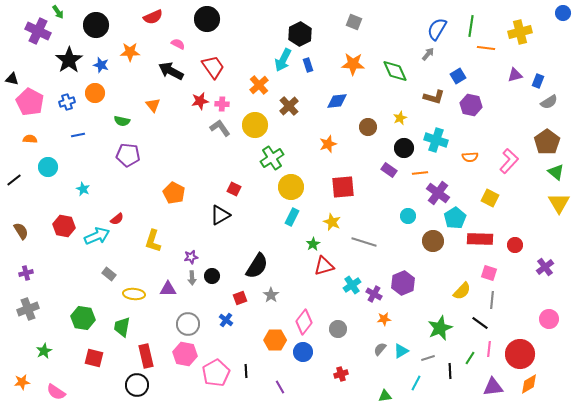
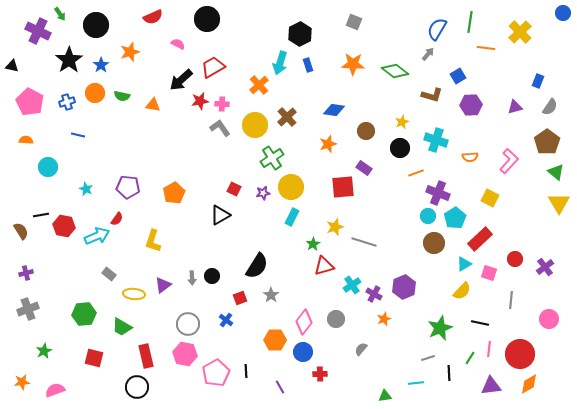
green arrow at (58, 12): moved 2 px right, 2 px down
green line at (471, 26): moved 1 px left, 4 px up
yellow cross at (520, 32): rotated 30 degrees counterclockwise
orange star at (130, 52): rotated 18 degrees counterclockwise
cyan arrow at (283, 60): moved 3 px left, 3 px down; rotated 10 degrees counterclockwise
blue star at (101, 65): rotated 21 degrees clockwise
red trapezoid at (213, 67): rotated 85 degrees counterclockwise
black arrow at (171, 71): moved 10 px right, 9 px down; rotated 70 degrees counterclockwise
green diamond at (395, 71): rotated 28 degrees counterclockwise
purple triangle at (515, 75): moved 32 px down
black triangle at (12, 79): moved 13 px up
brown L-shape at (434, 97): moved 2 px left, 2 px up
blue diamond at (337, 101): moved 3 px left, 9 px down; rotated 15 degrees clockwise
gray semicircle at (549, 102): moved 1 px right, 5 px down; rotated 24 degrees counterclockwise
orange triangle at (153, 105): rotated 42 degrees counterclockwise
purple hexagon at (471, 105): rotated 15 degrees counterclockwise
brown cross at (289, 106): moved 2 px left, 11 px down
yellow star at (400, 118): moved 2 px right, 4 px down
green semicircle at (122, 121): moved 25 px up
brown circle at (368, 127): moved 2 px left, 4 px down
blue line at (78, 135): rotated 24 degrees clockwise
orange semicircle at (30, 139): moved 4 px left, 1 px down
black circle at (404, 148): moved 4 px left
purple pentagon at (128, 155): moved 32 px down
purple rectangle at (389, 170): moved 25 px left, 2 px up
orange line at (420, 173): moved 4 px left; rotated 14 degrees counterclockwise
black line at (14, 180): moved 27 px right, 35 px down; rotated 28 degrees clockwise
cyan star at (83, 189): moved 3 px right
orange pentagon at (174, 193): rotated 15 degrees clockwise
purple cross at (438, 193): rotated 15 degrees counterclockwise
cyan circle at (408, 216): moved 20 px right
red semicircle at (117, 219): rotated 16 degrees counterclockwise
yellow star at (332, 222): moved 3 px right, 5 px down; rotated 30 degrees clockwise
red rectangle at (480, 239): rotated 45 degrees counterclockwise
brown circle at (433, 241): moved 1 px right, 2 px down
red circle at (515, 245): moved 14 px down
purple star at (191, 257): moved 72 px right, 64 px up
purple hexagon at (403, 283): moved 1 px right, 4 px down
purple triangle at (168, 289): moved 5 px left, 4 px up; rotated 36 degrees counterclockwise
gray line at (492, 300): moved 19 px right
green hexagon at (83, 318): moved 1 px right, 4 px up; rotated 15 degrees counterclockwise
orange star at (384, 319): rotated 16 degrees counterclockwise
black line at (480, 323): rotated 24 degrees counterclockwise
green trapezoid at (122, 327): rotated 70 degrees counterclockwise
gray circle at (338, 329): moved 2 px left, 10 px up
gray semicircle at (380, 349): moved 19 px left
cyan triangle at (401, 351): moved 63 px right, 87 px up
black line at (450, 371): moved 1 px left, 2 px down
red cross at (341, 374): moved 21 px left; rotated 16 degrees clockwise
cyan line at (416, 383): rotated 56 degrees clockwise
black circle at (137, 385): moved 2 px down
purple triangle at (493, 387): moved 2 px left, 1 px up
pink semicircle at (56, 392): moved 1 px left, 2 px up; rotated 126 degrees clockwise
